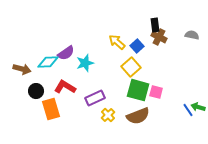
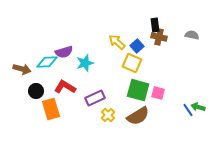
brown cross: rotated 14 degrees counterclockwise
purple semicircle: moved 2 px left, 1 px up; rotated 18 degrees clockwise
cyan diamond: moved 1 px left
yellow square: moved 1 px right, 4 px up; rotated 24 degrees counterclockwise
pink square: moved 2 px right, 1 px down
brown semicircle: rotated 10 degrees counterclockwise
